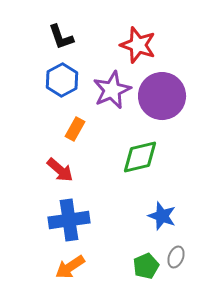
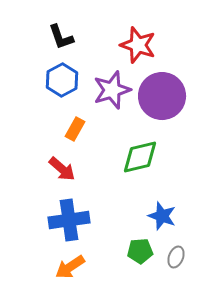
purple star: rotated 6 degrees clockwise
red arrow: moved 2 px right, 1 px up
green pentagon: moved 6 px left, 15 px up; rotated 20 degrees clockwise
